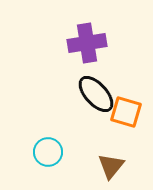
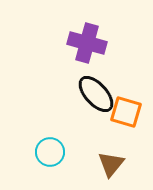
purple cross: rotated 24 degrees clockwise
cyan circle: moved 2 px right
brown triangle: moved 2 px up
